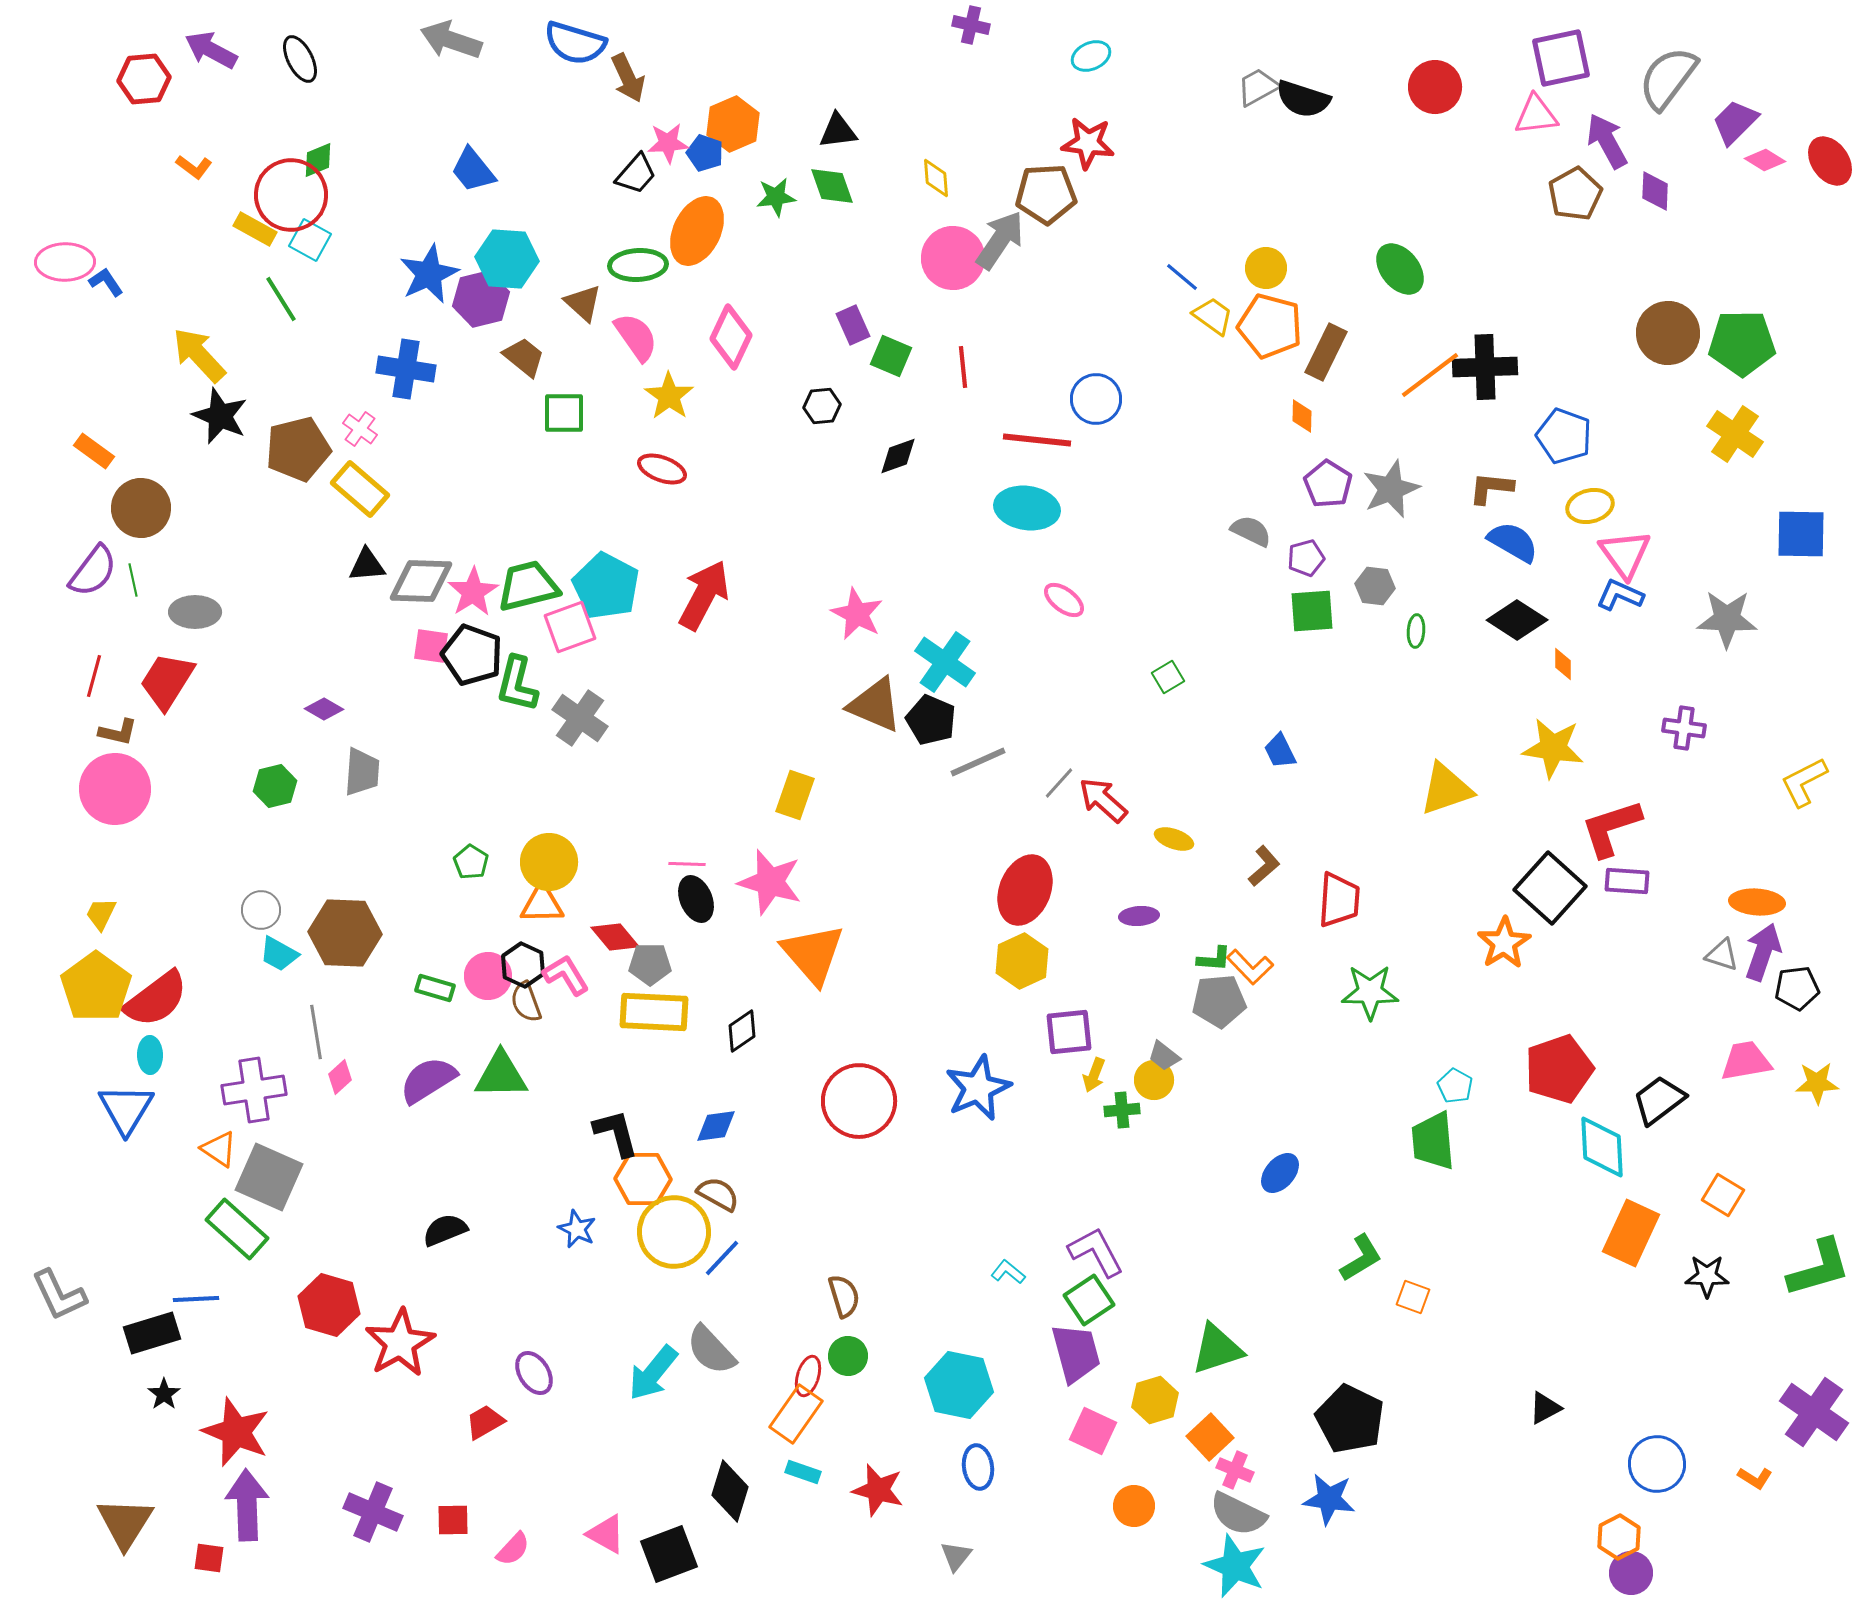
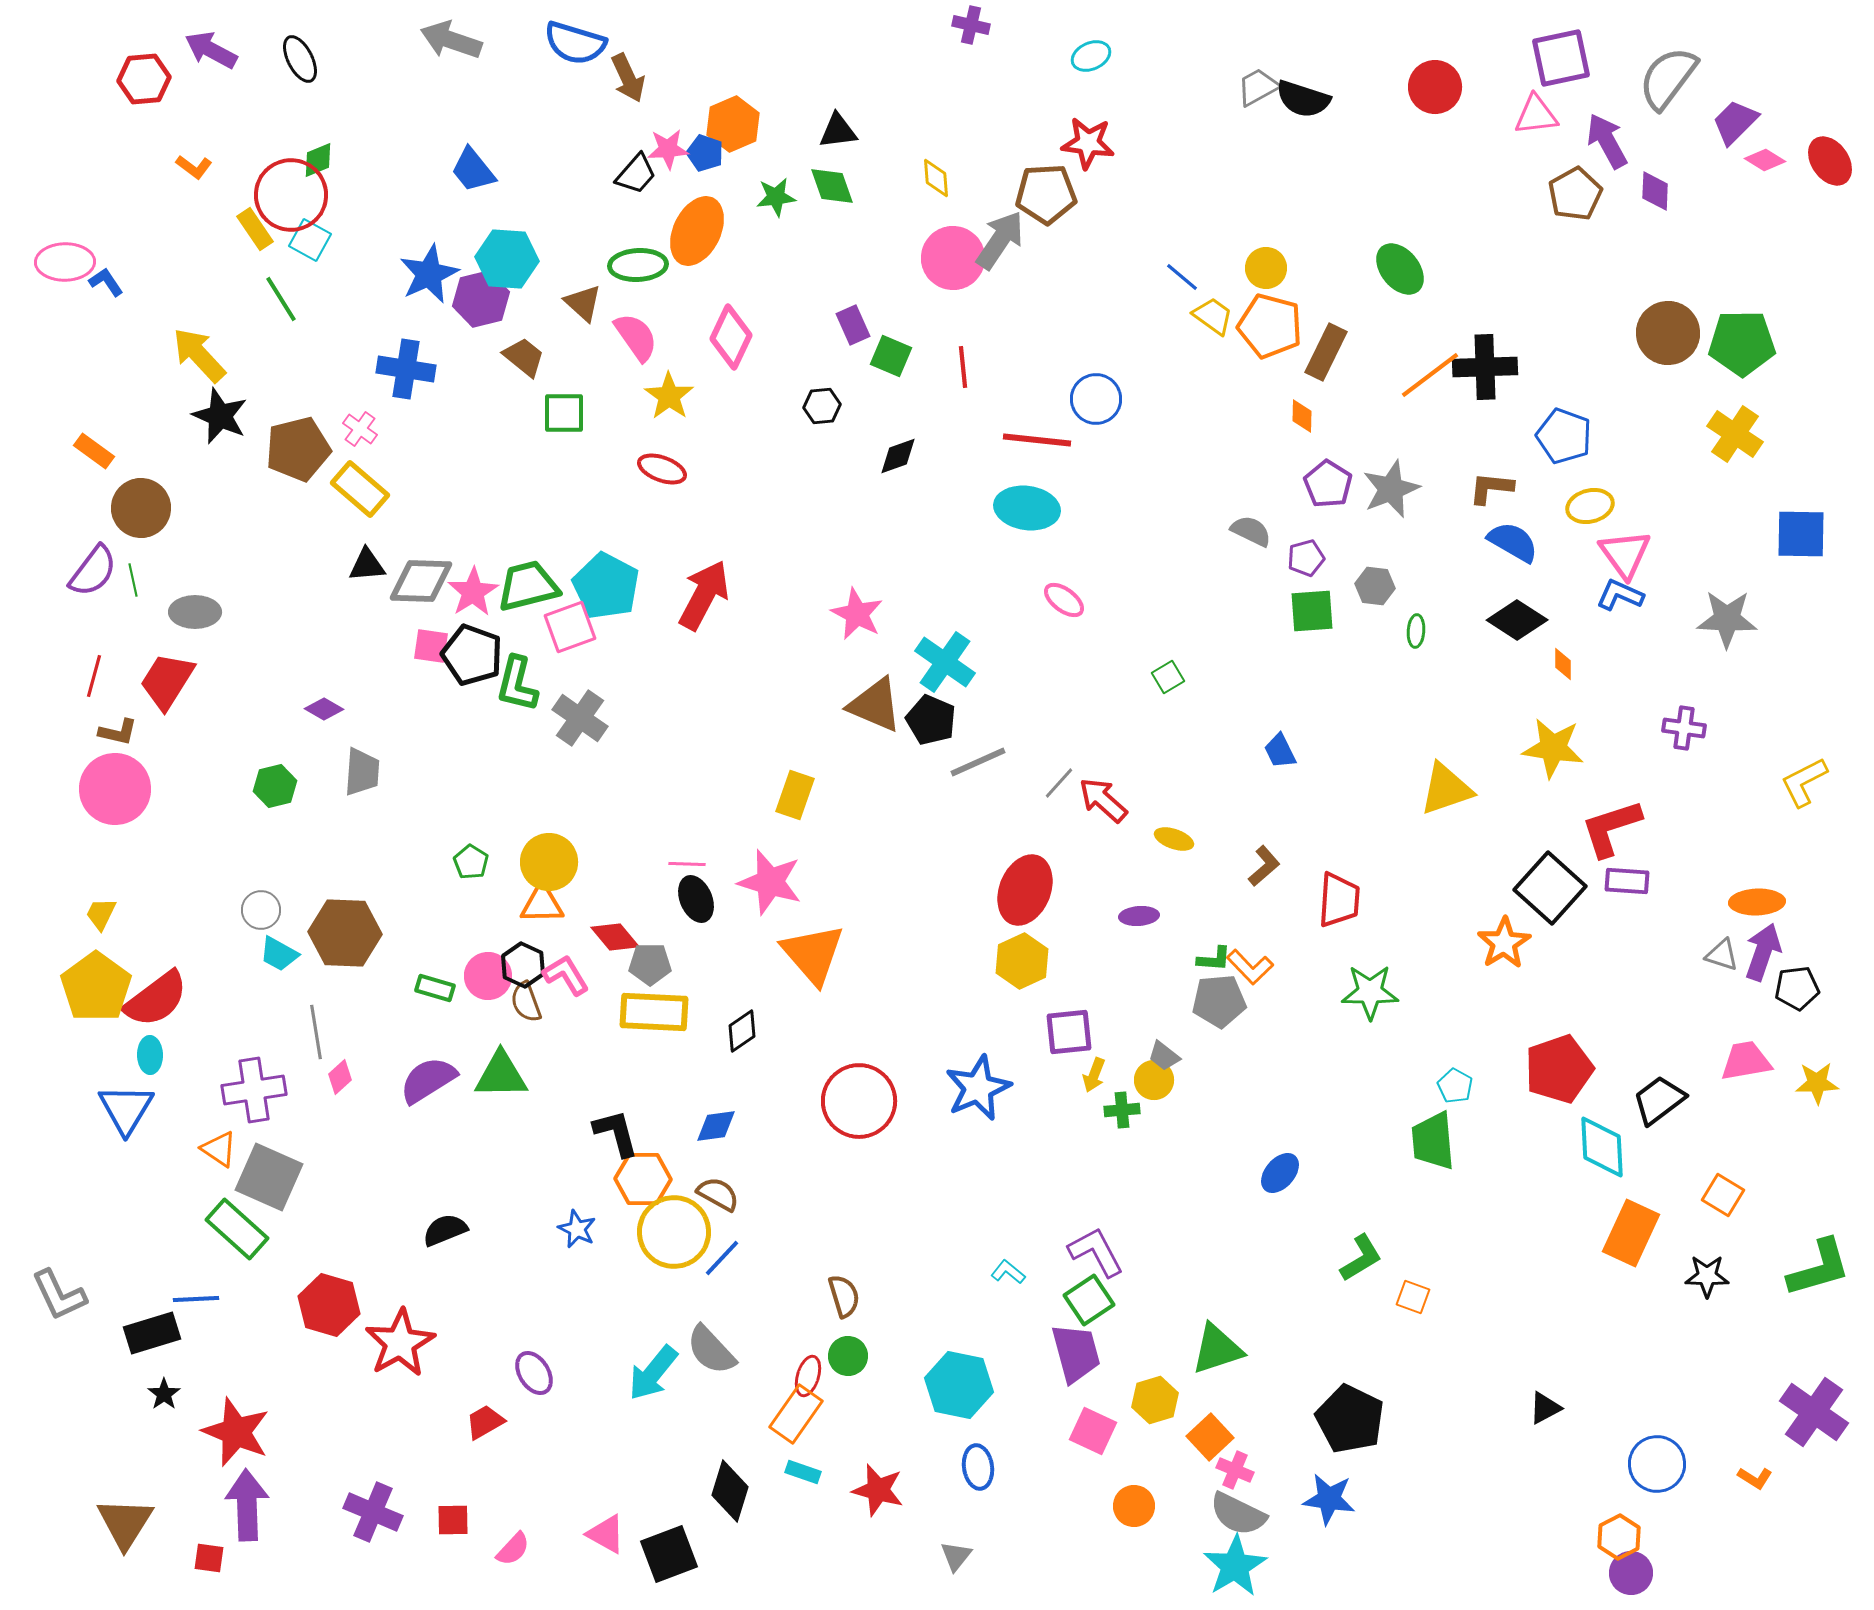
pink star at (668, 143): moved 6 px down
yellow rectangle at (255, 229): rotated 27 degrees clockwise
orange ellipse at (1757, 902): rotated 6 degrees counterclockwise
cyan star at (1235, 1566): rotated 18 degrees clockwise
